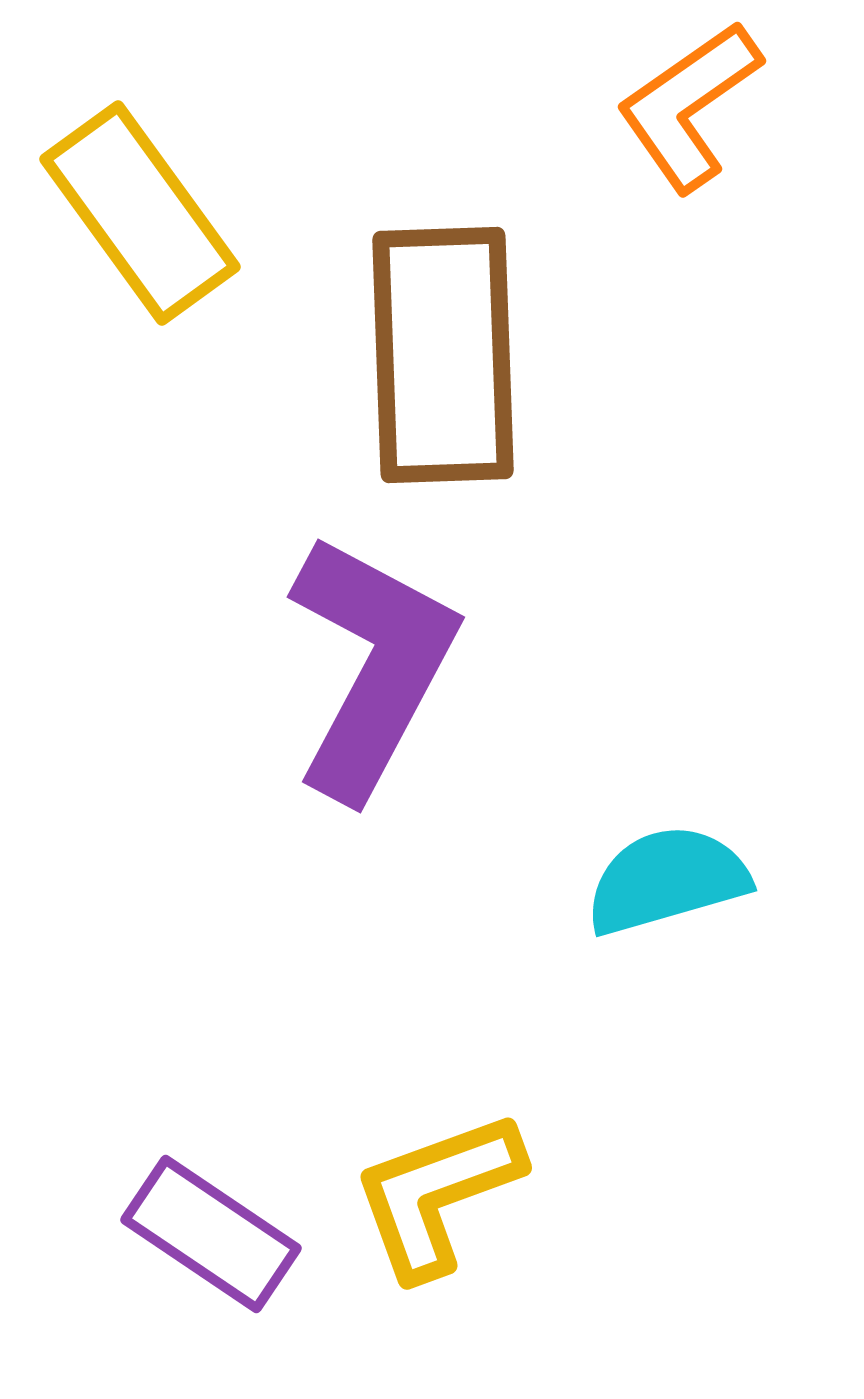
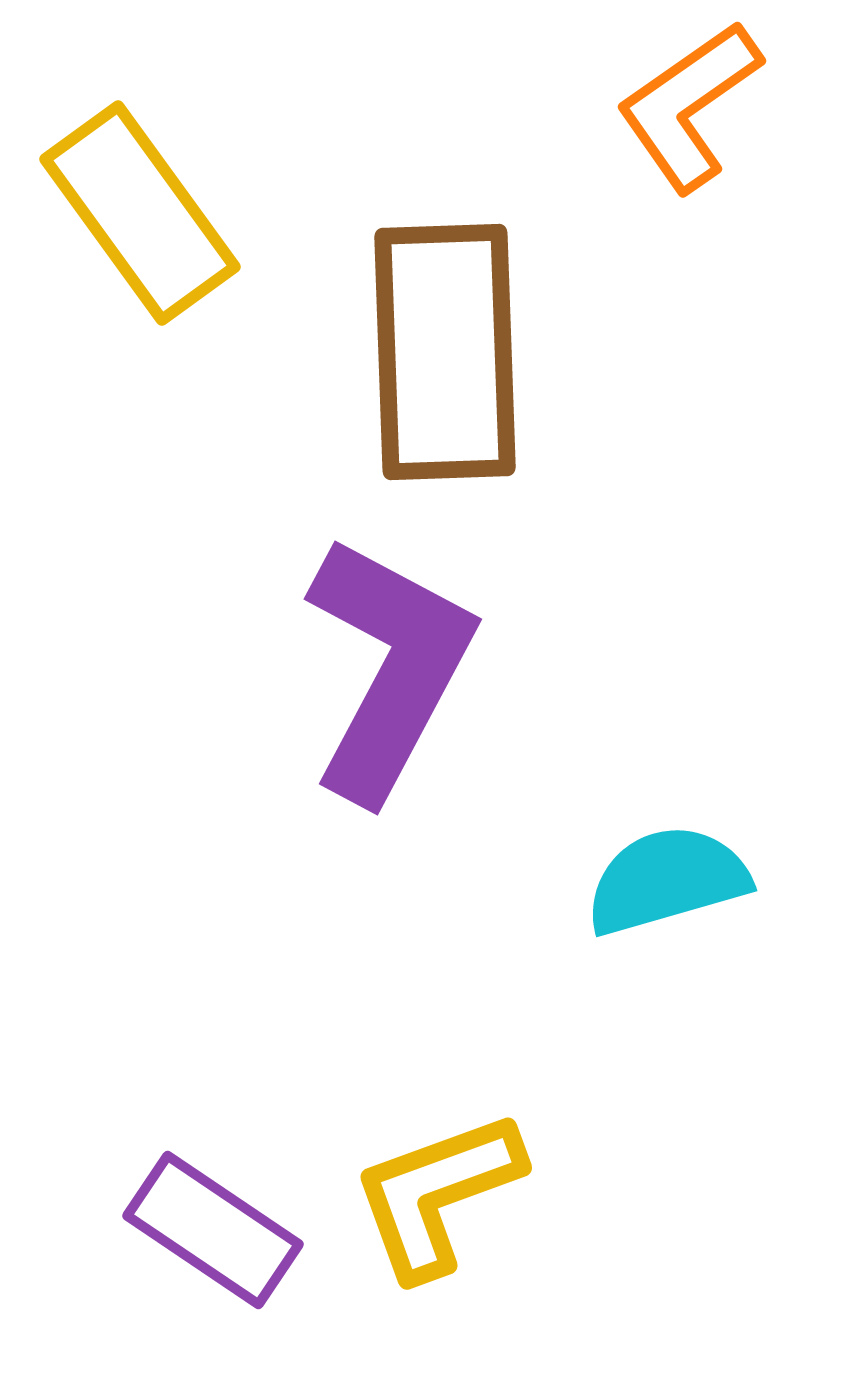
brown rectangle: moved 2 px right, 3 px up
purple L-shape: moved 17 px right, 2 px down
purple rectangle: moved 2 px right, 4 px up
